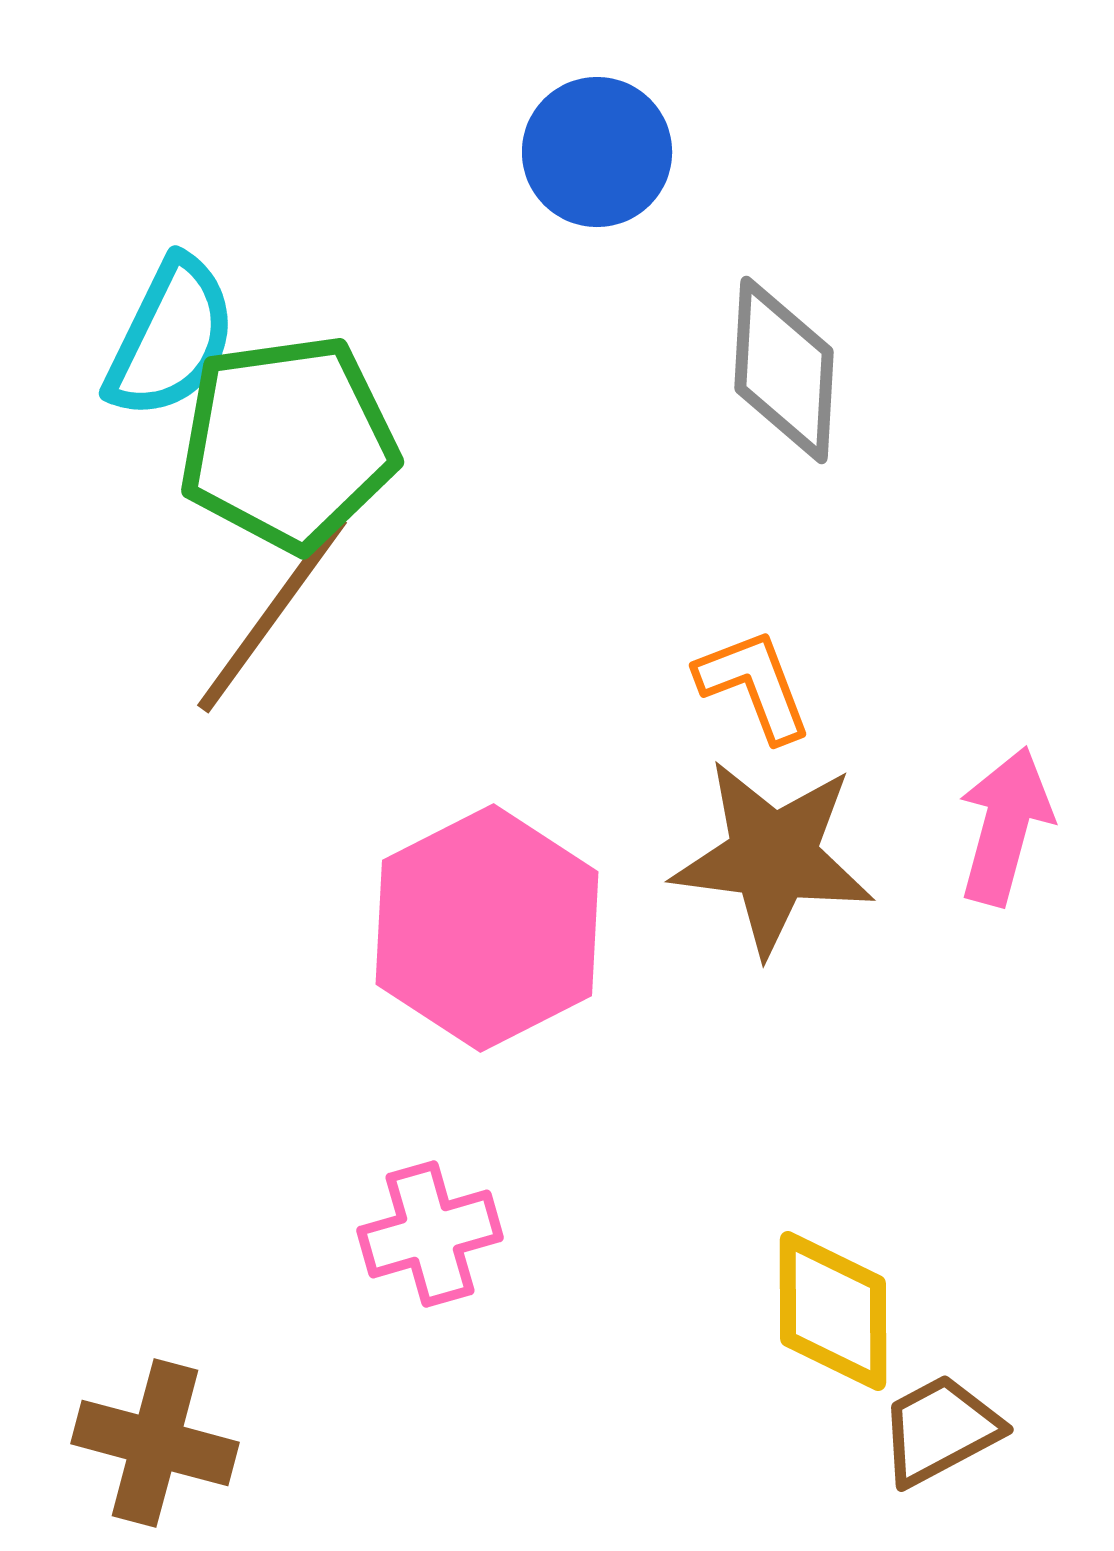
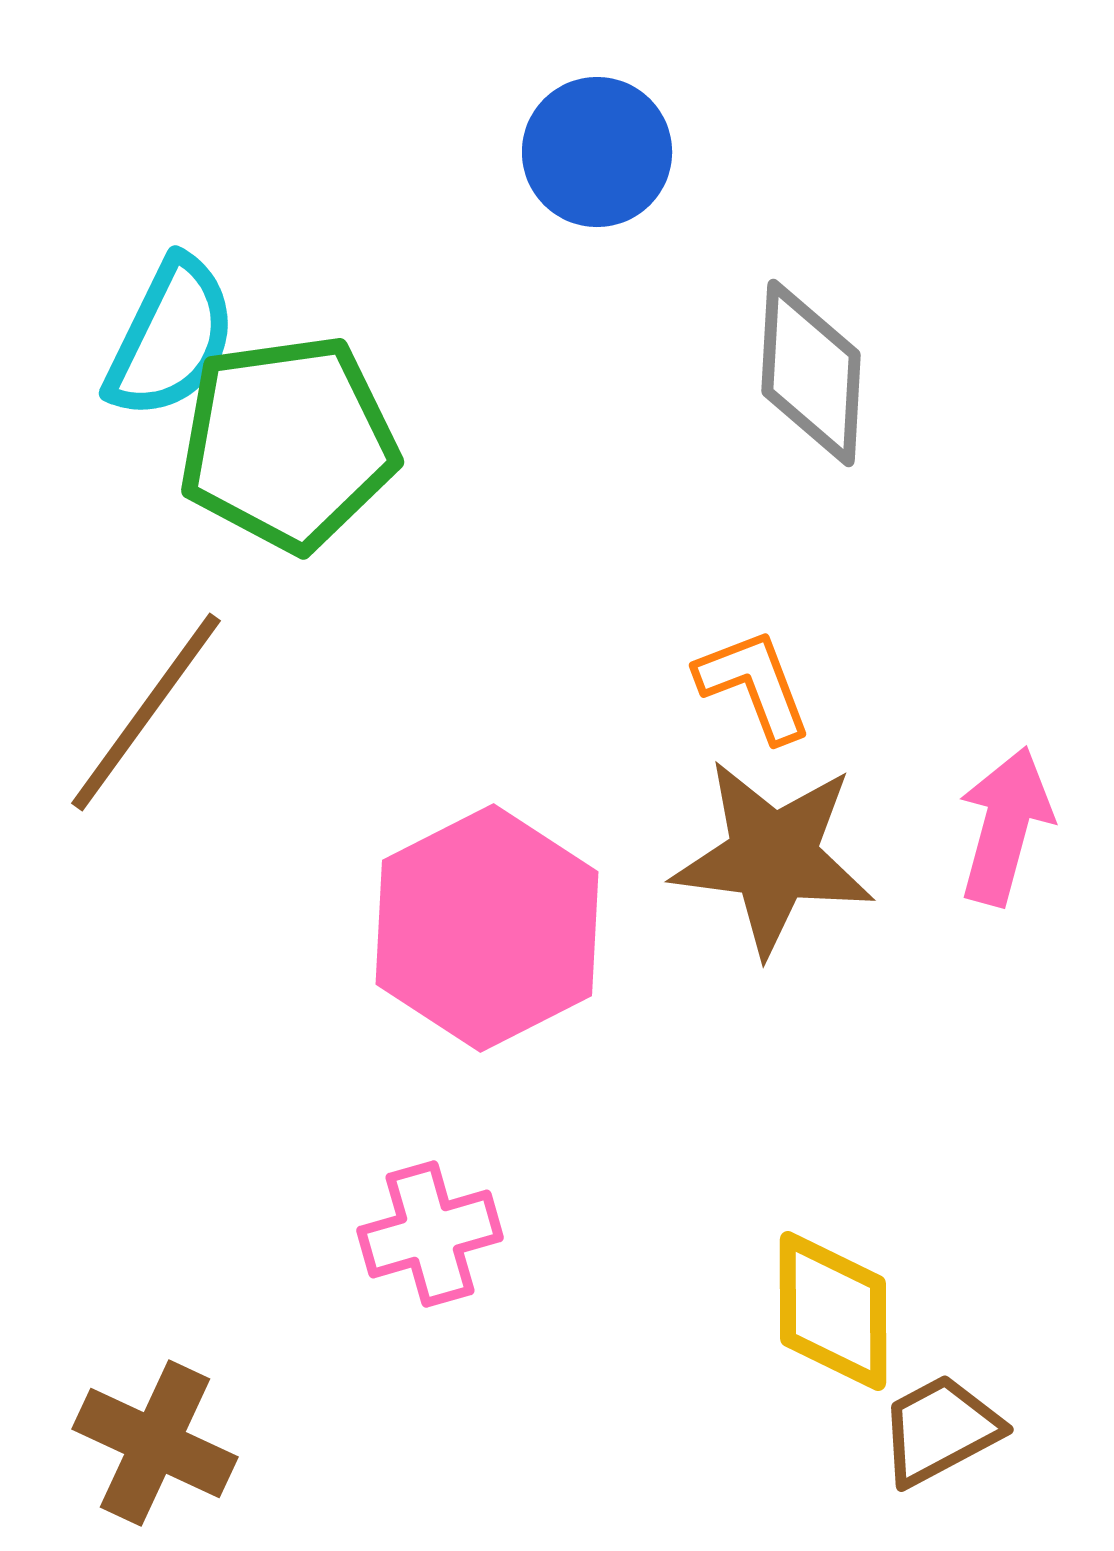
gray diamond: moved 27 px right, 3 px down
brown line: moved 126 px left, 98 px down
brown cross: rotated 10 degrees clockwise
